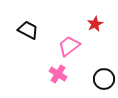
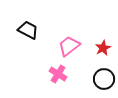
red star: moved 8 px right, 24 px down
